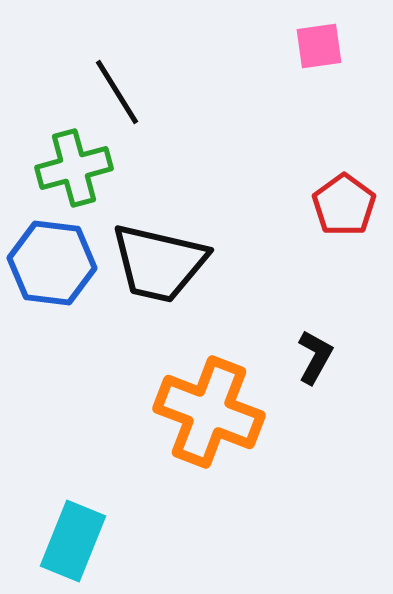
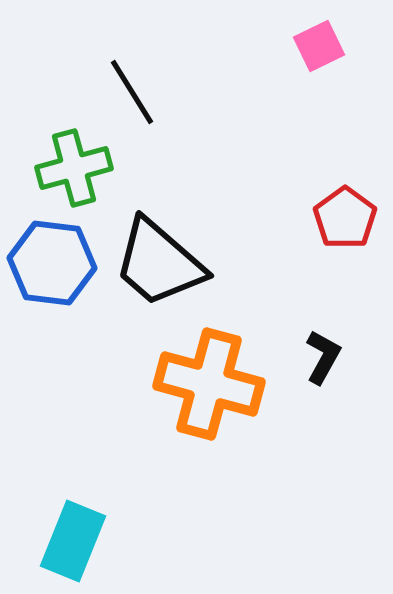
pink square: rotated 18 degrees counterclockwise
black line: moved 15 px right
red pentagon: moved 1 px right, 13 px down
black trapezoid: rotated 28 degrees clockwise
black L-shape: moved 8 px right
orange cross: moved 28 px up; rotated 6 degrees counterclockwise
